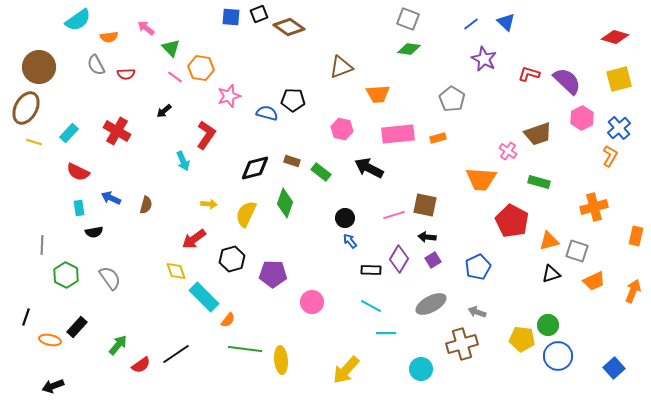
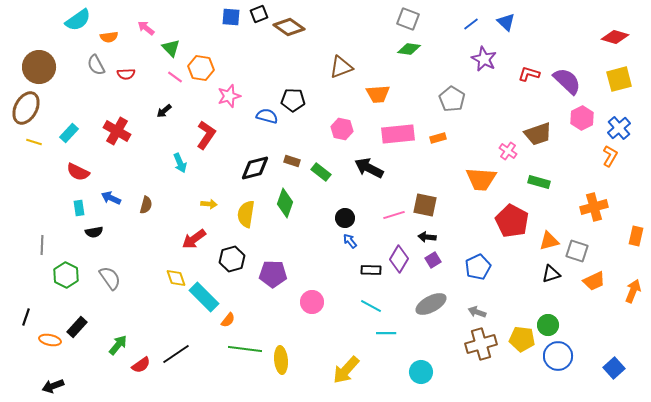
blue semicircle at (267, 113): moved 3 px down
cyan arrow at (183, 161): moved 3 px left, 2 px down
yellow semicircle at (246, 214): rotated 16 degrees counterclockwise
yellow diamond at (176, 271): moved 7 px down
brown cross at (462, 344): moved 19 px right
cyan circle at (421, 369): moved 3 px down
